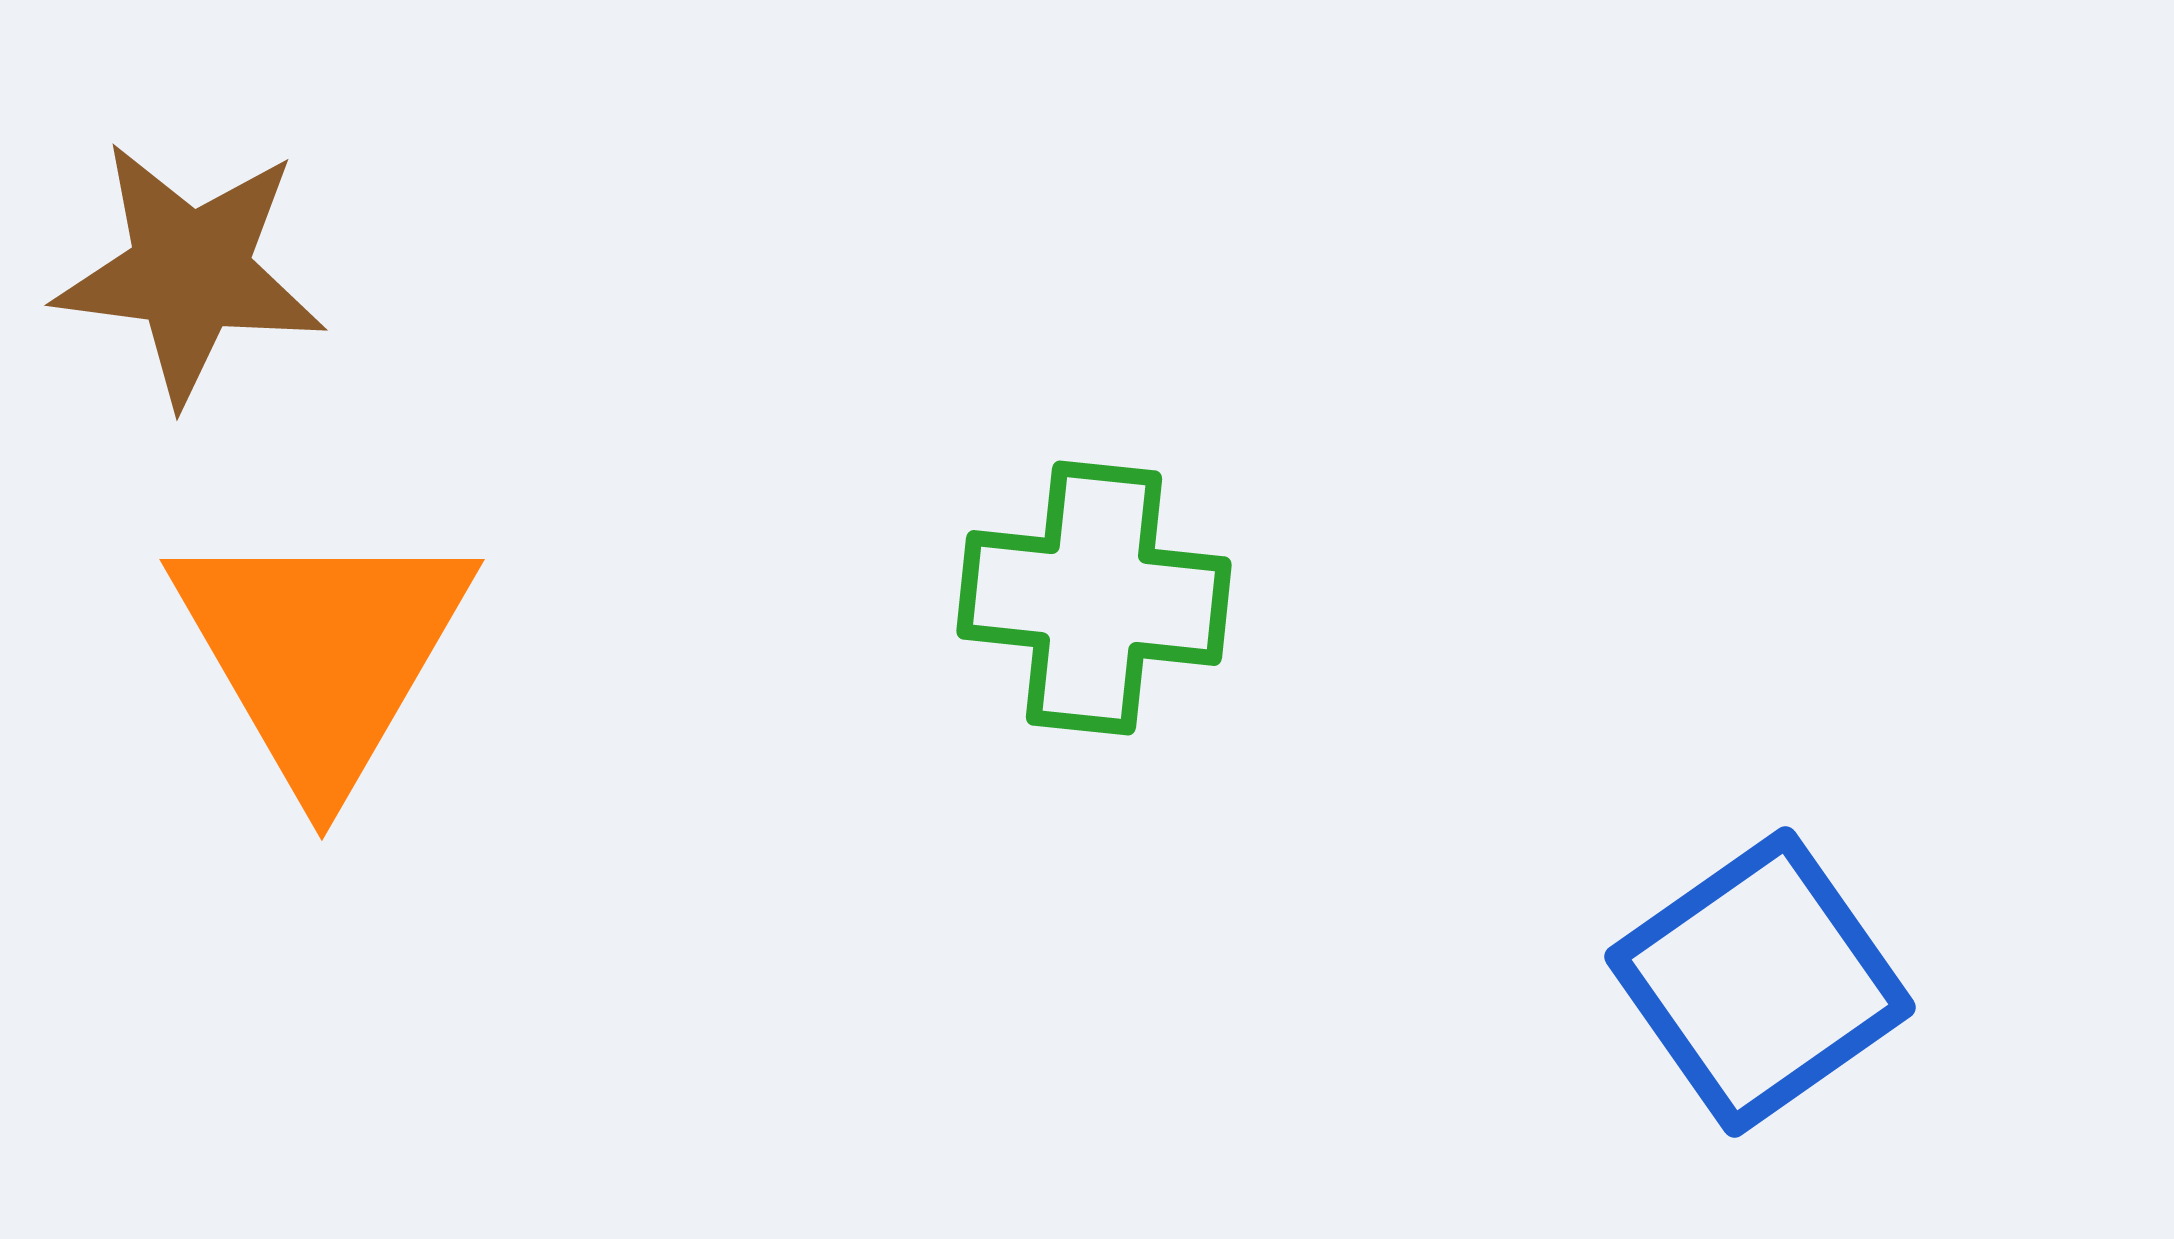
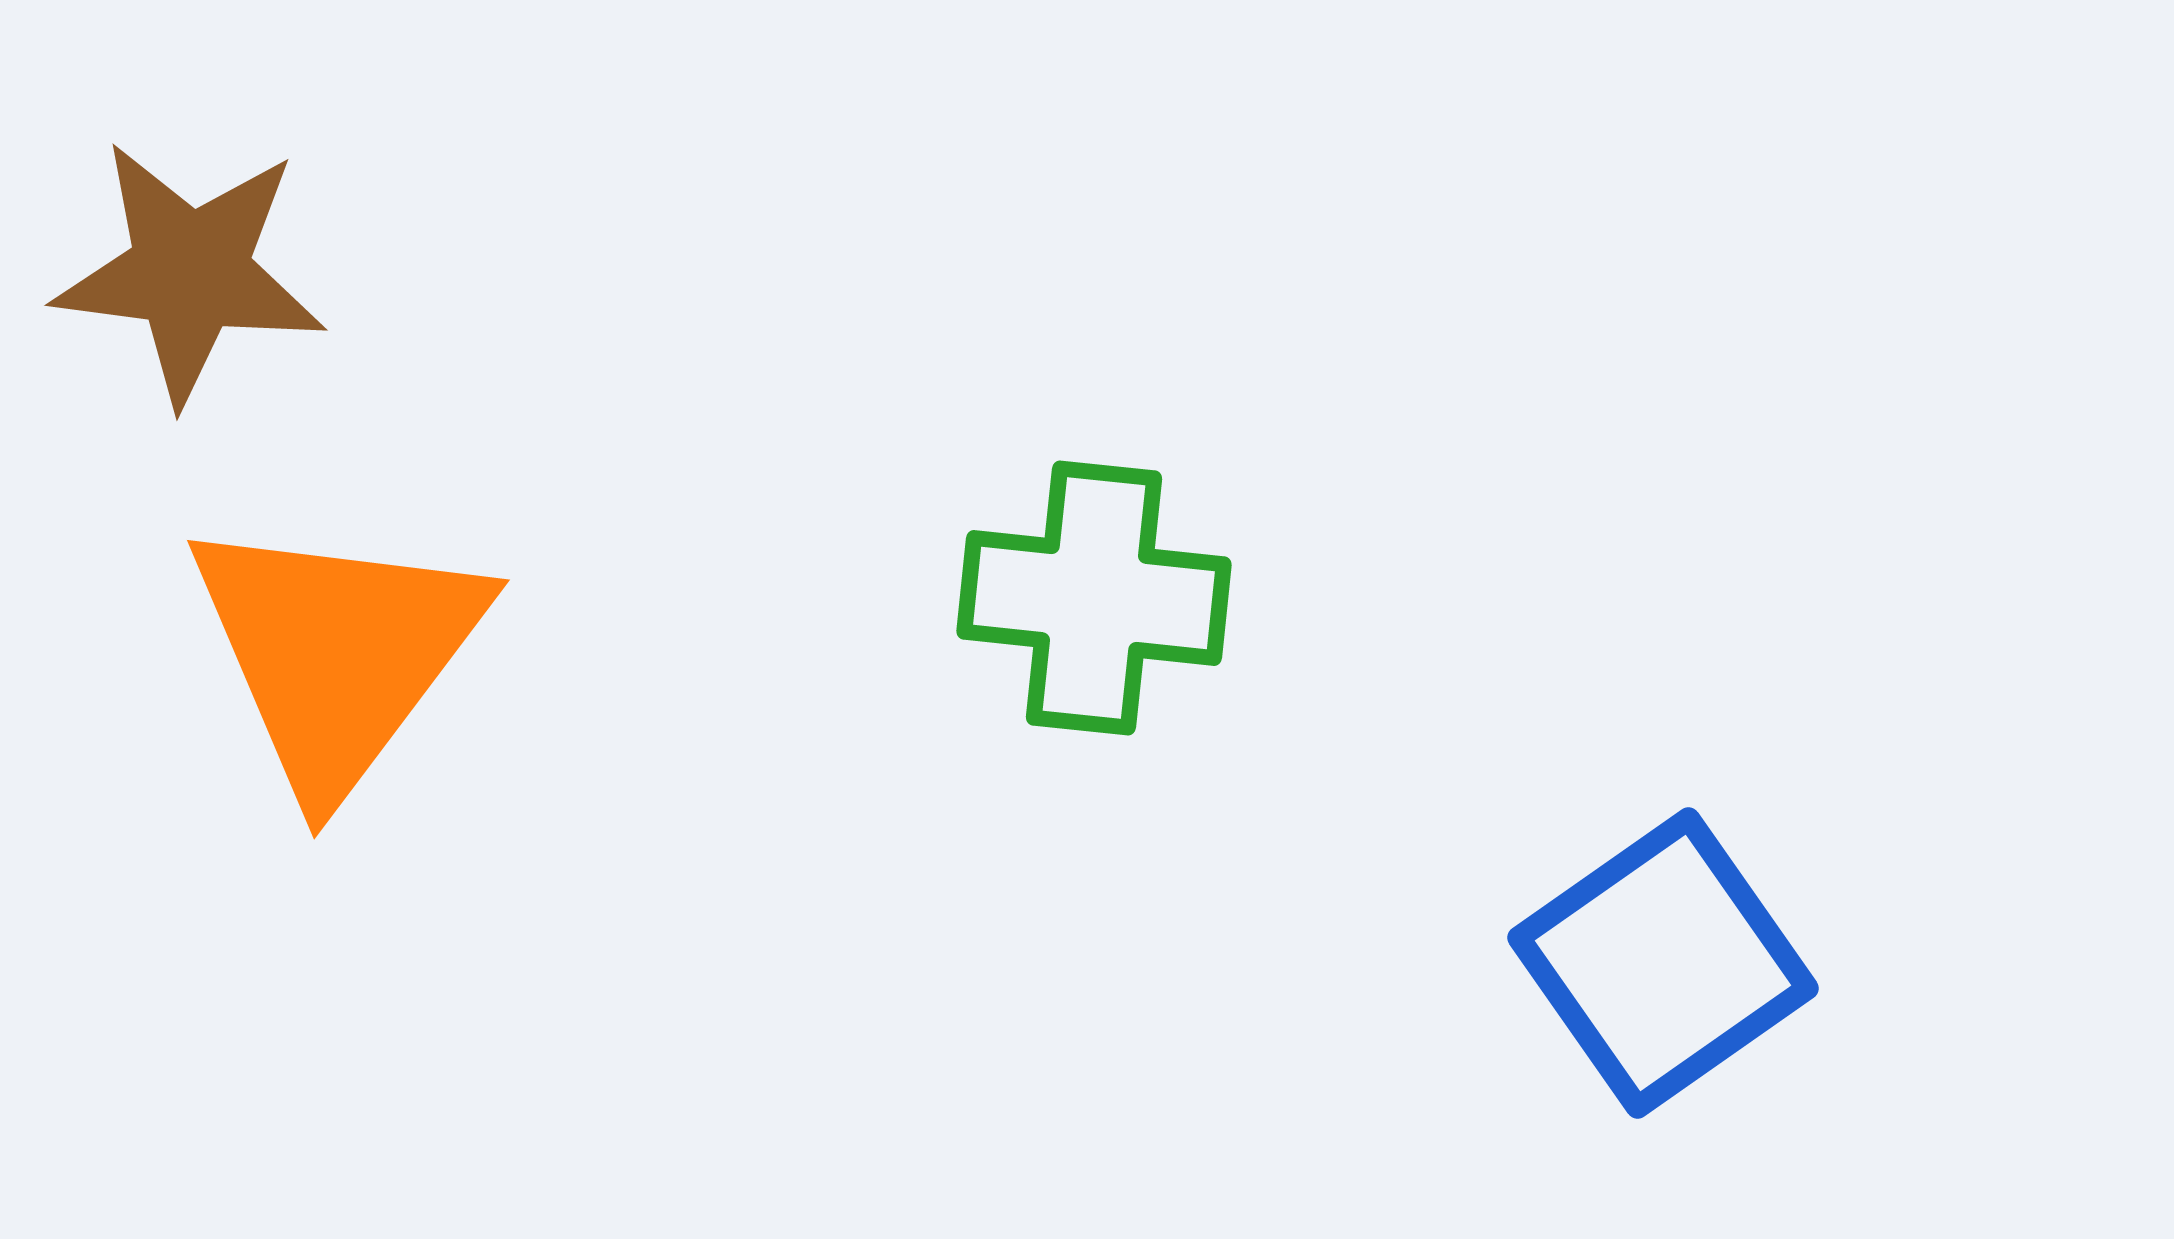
orange triangle: moved 15 px right; rotated 7 degrees clockwise
blue square: moved 97 px left, 19 px up
